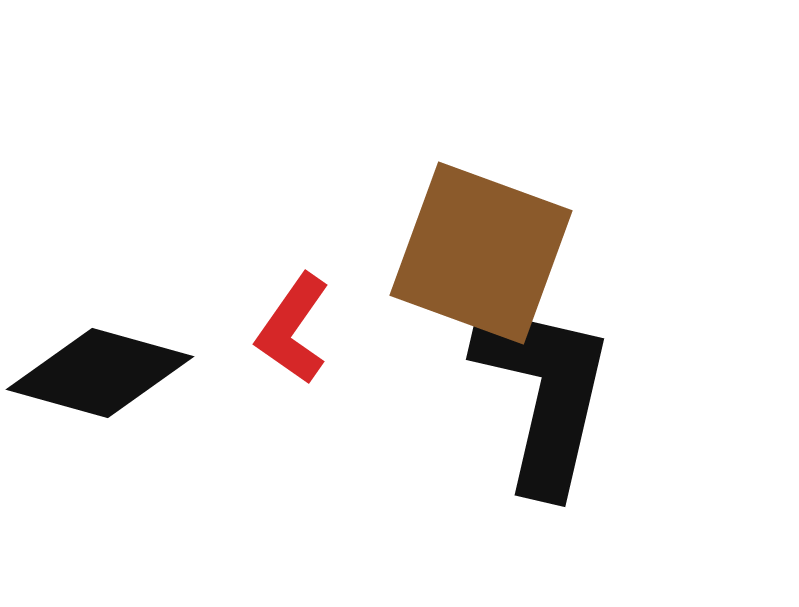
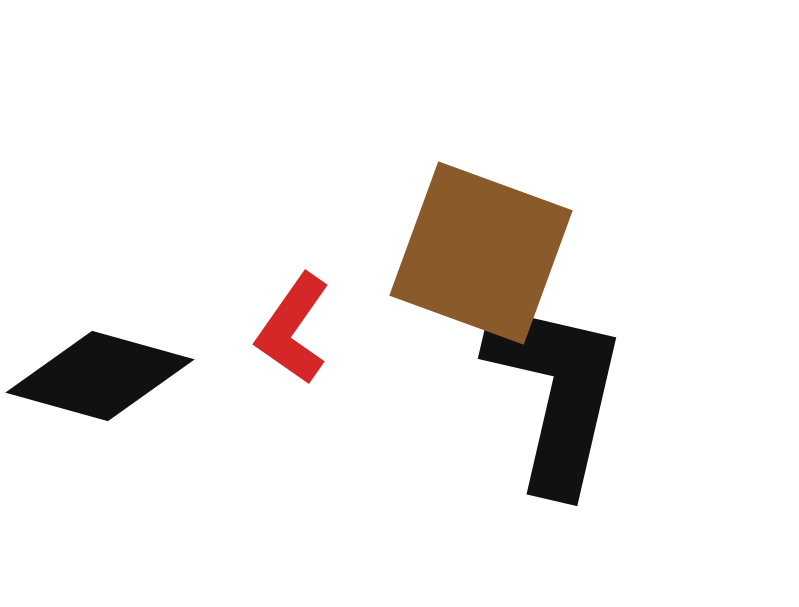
black diamond: moved 3 px down
black L-shape: moved 12 px right, 1 px up
